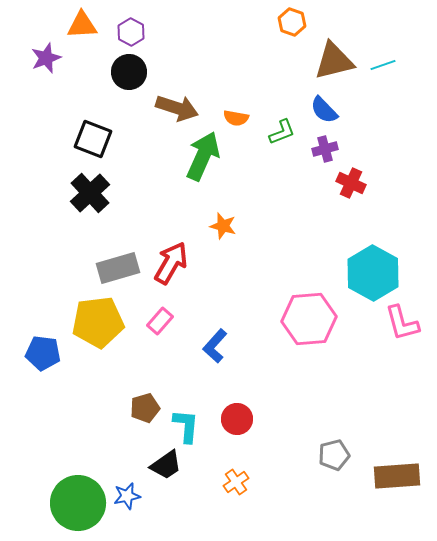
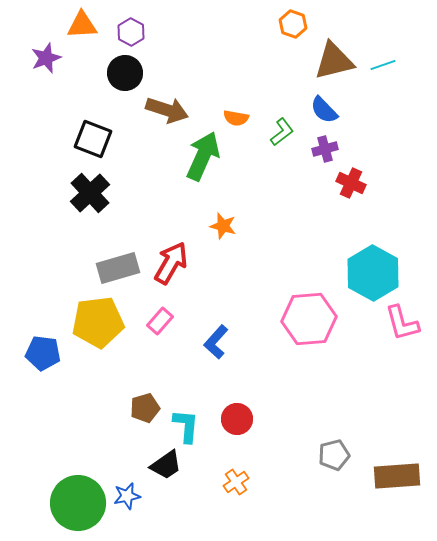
orange hexagon: moved 1 px right, 2 px down
black circle: moved 4 px left, 1 px down
brown arrow: moved 10 px left, 2 px down
green L-shape: rotated 16 degrees counterclockwise
blue L-shape: moved 1 px right, 4 px up
